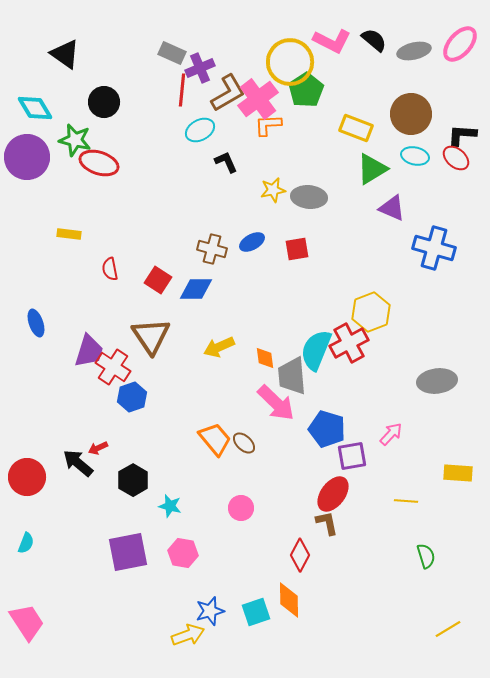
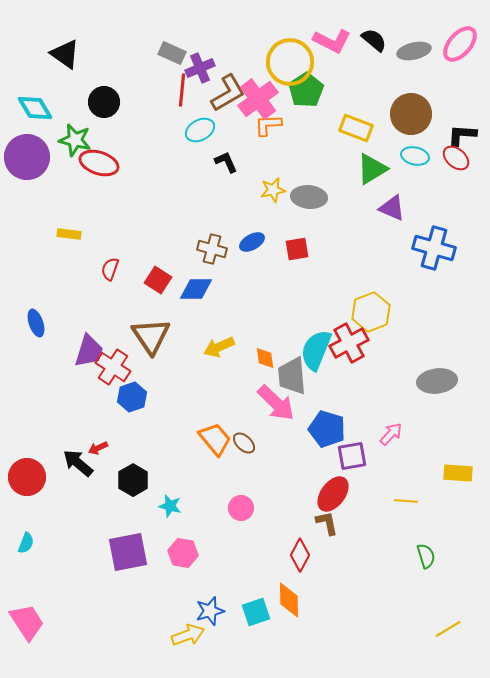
red semicircle at (110, 269): rotated 30 degrees clockwise
